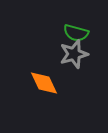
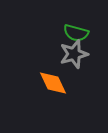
orange diamond: moved 9 px right
